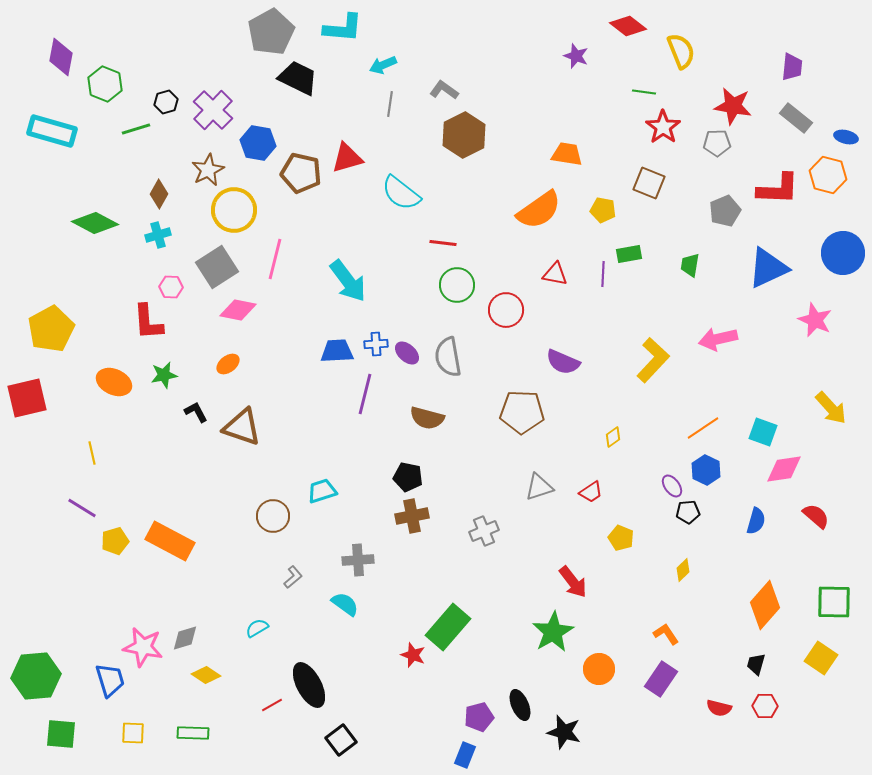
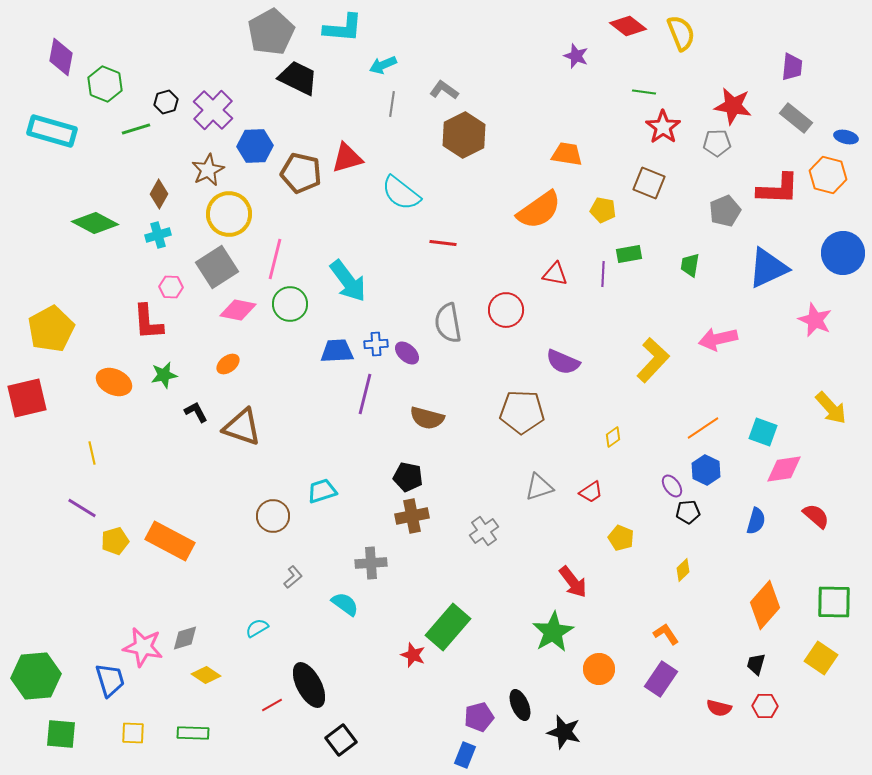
yellow semicircle at (681, 51): moved 18 px up
gray line at (390, 104): moved 2 px right
blue hexagon at (258, 143): moved 3 px left, 3 px down; rotated 12 degrees counterclockwise
yellow circle at (234, 210): moved 5 px left, 4 px down
green circle at (457, 285): moved 167 px left, 19 px down
gray semicircle at (448, 357): moved 34 px up
gray cross at (484, 531): rotated 12 degrees counterclockwise
gray cross at (358, 560): moved 13 px right, 3 px down
